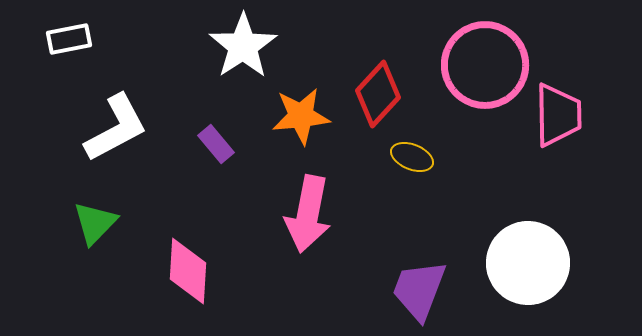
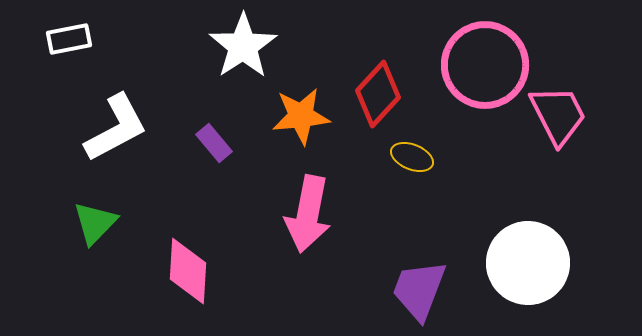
pink trapezoid: rotated 26 degrees counterclockwise
purple rectangle: moved 2 px left, 1 px up
